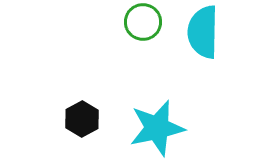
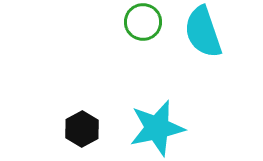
cyan semicircle: rotated 20 degrees counterclockwise
black hexagon: moved 10 px down
